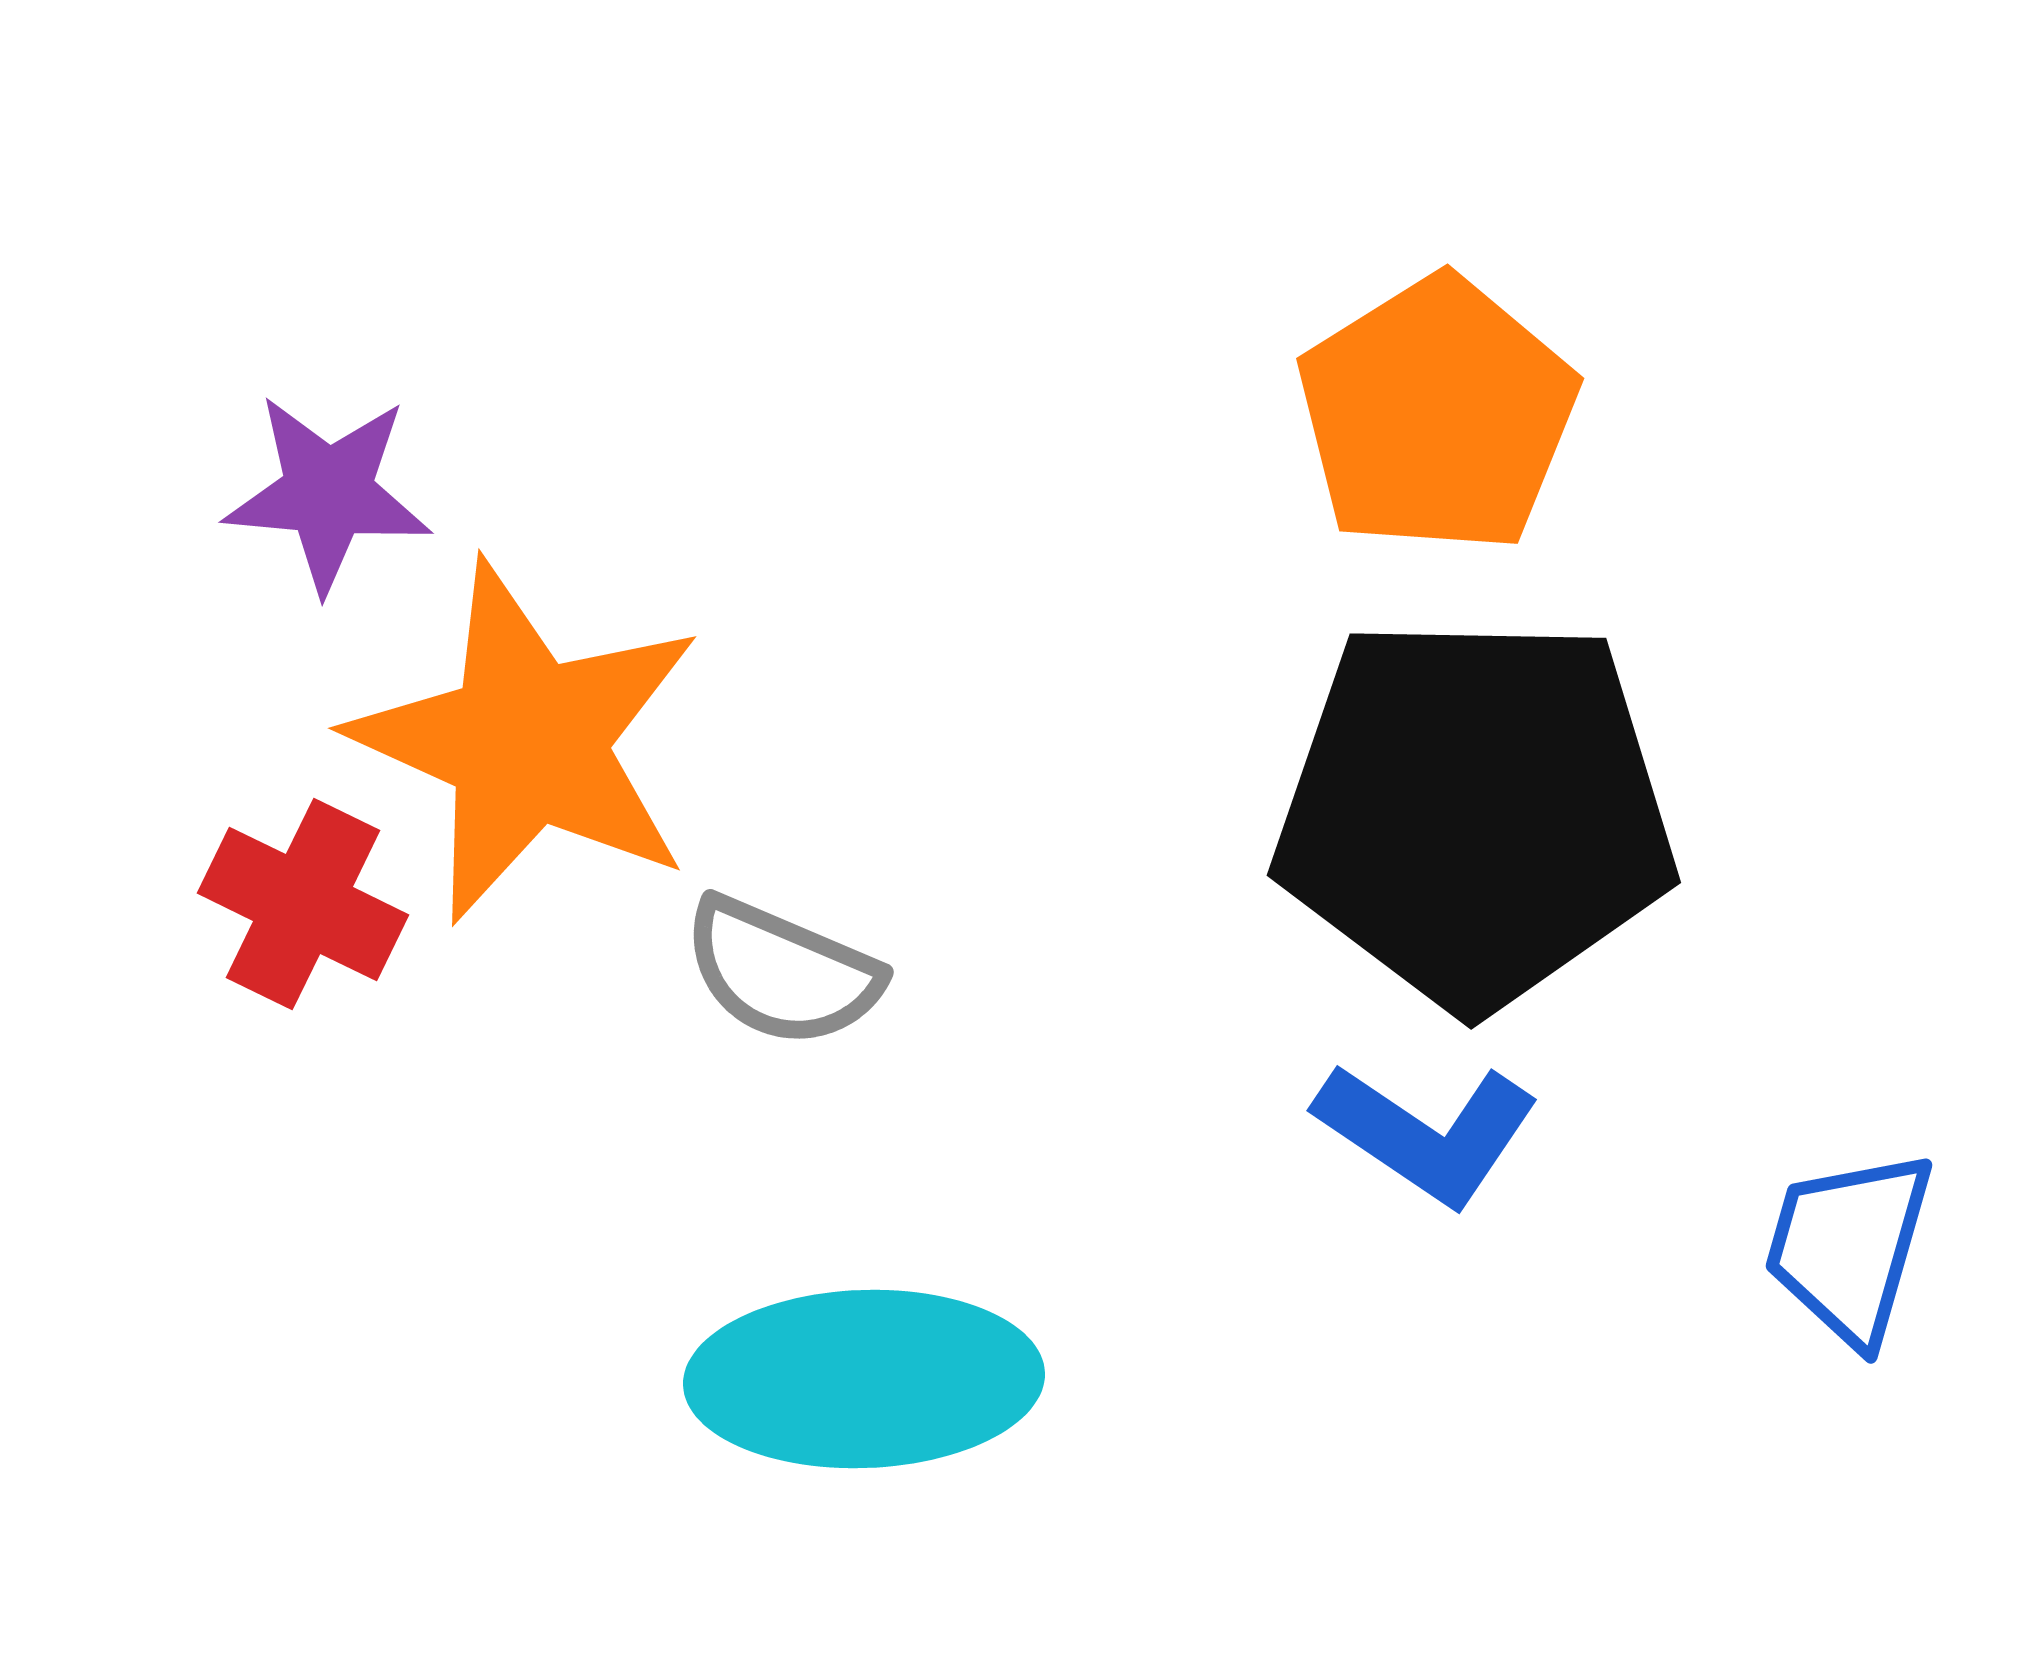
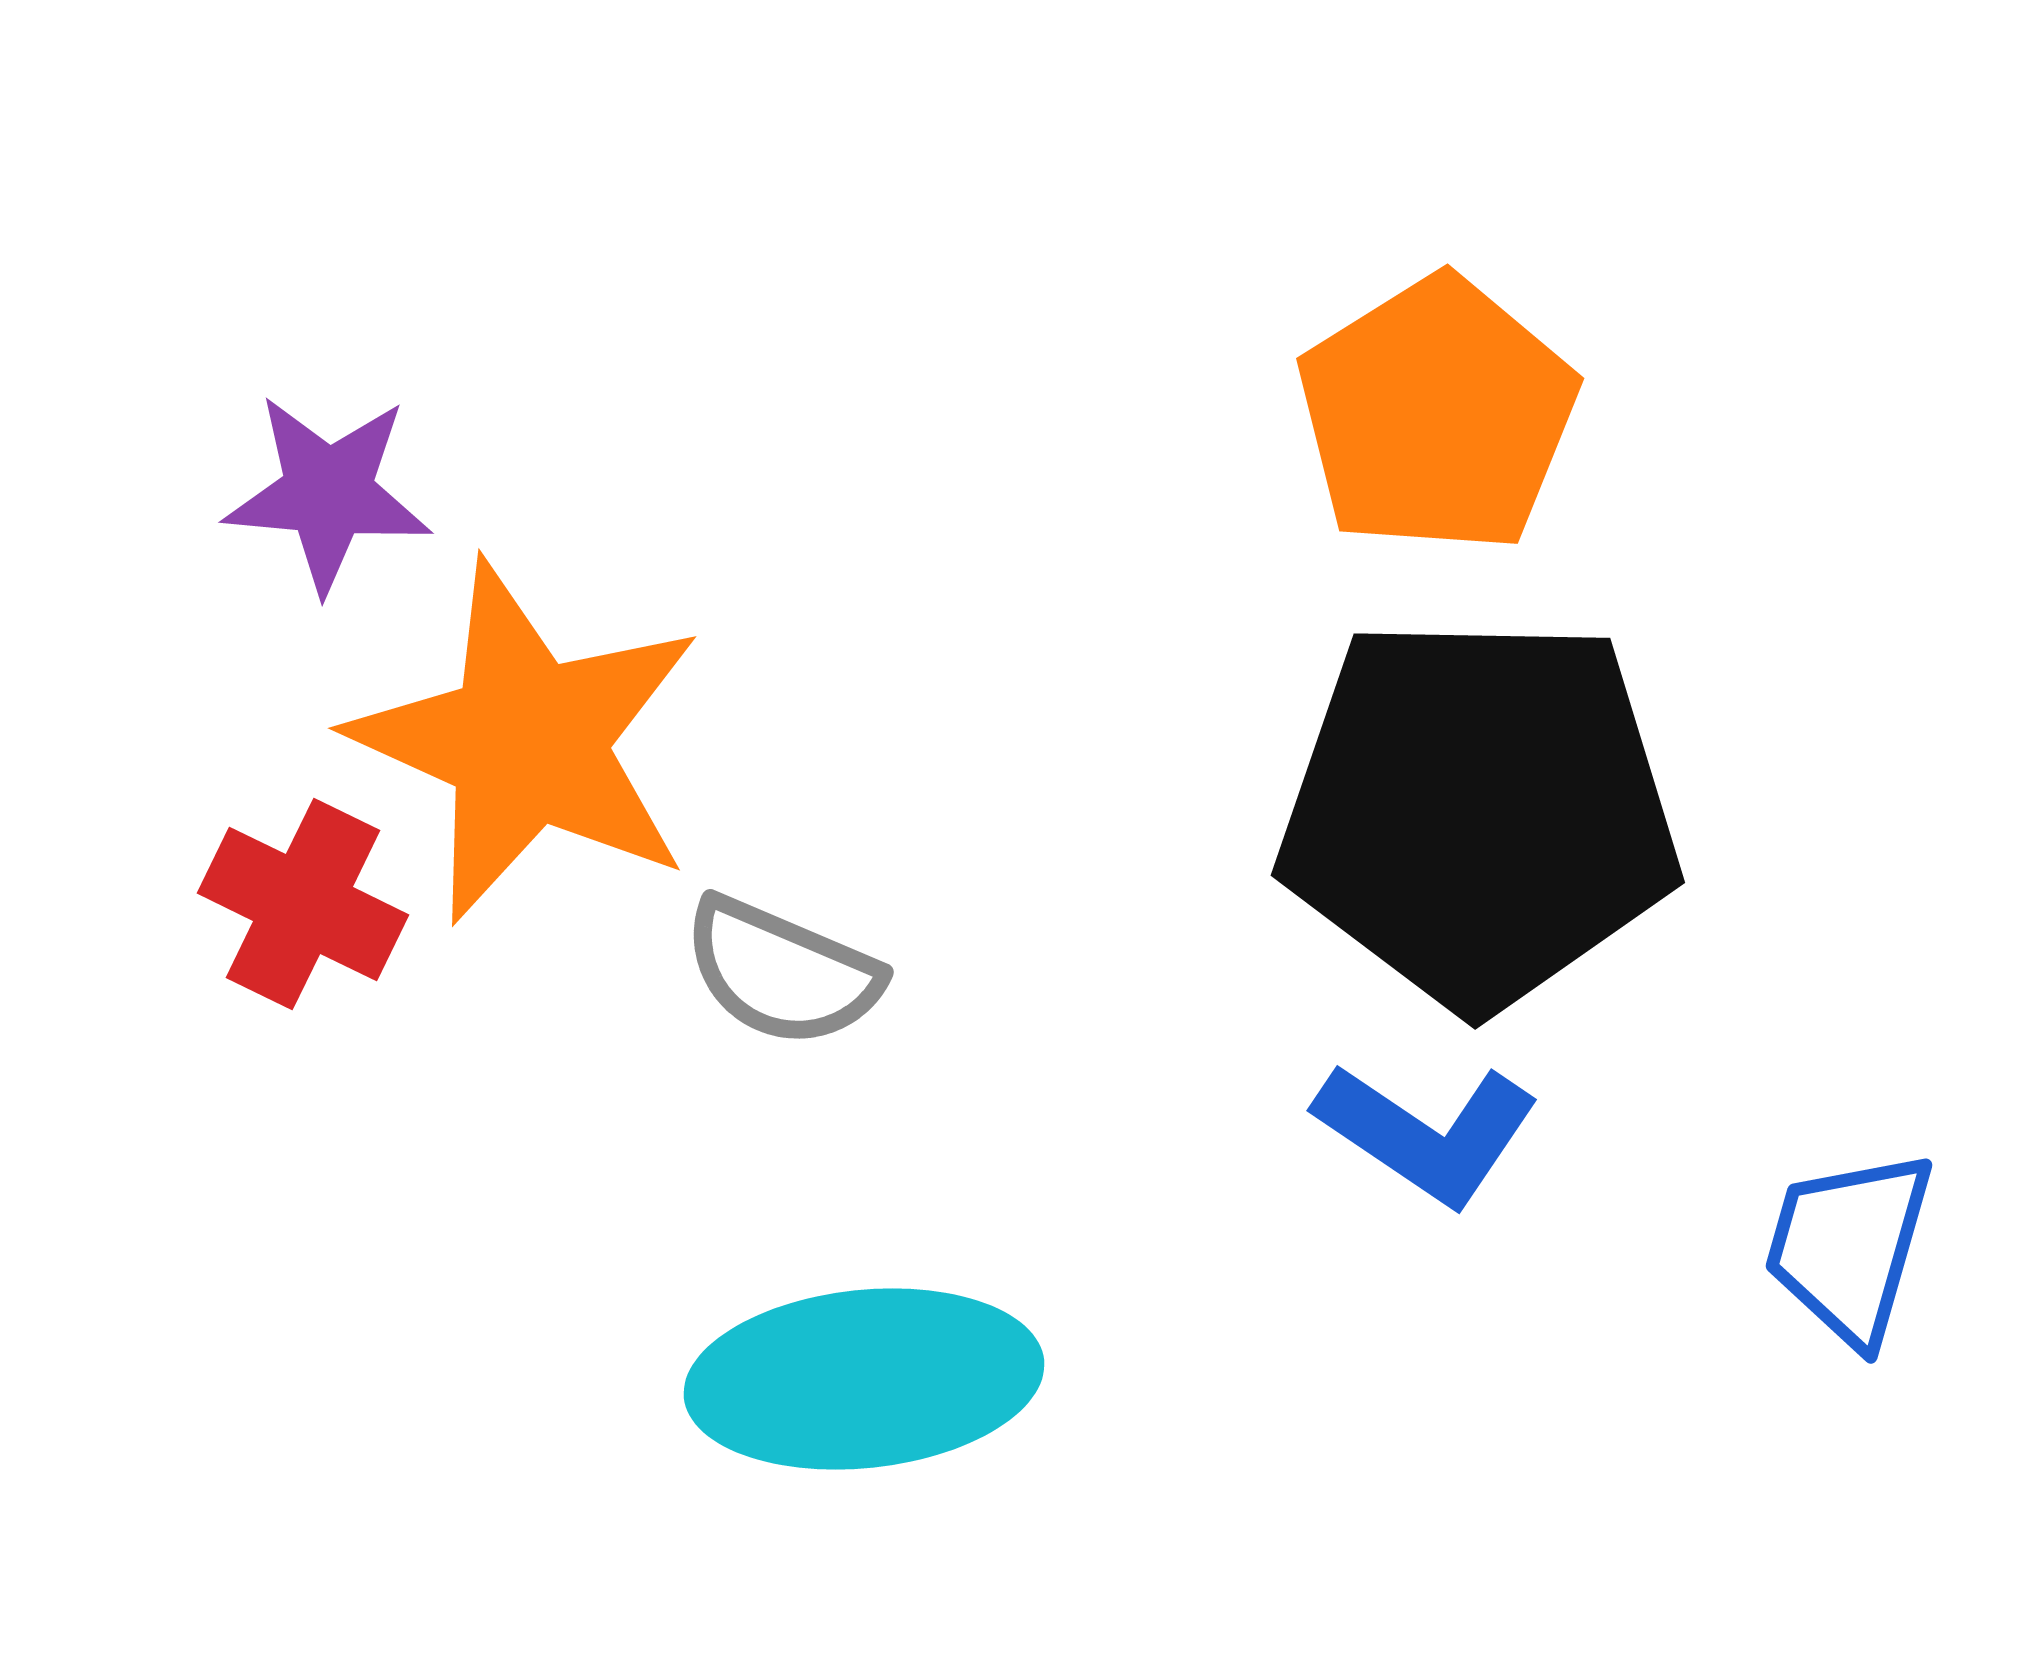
black pentagon: moved 4 px right
cyan ellipse: rotated 4 degrees counterclockwise
